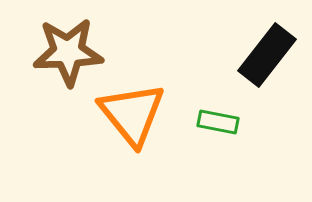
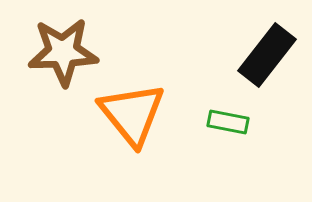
brown star: moved 5 px left
green rectangle: moved 10 px right
